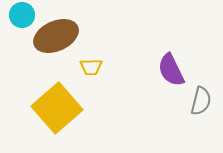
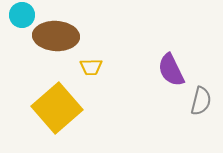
brown ellipse: rotated 27 degrees clockwise
